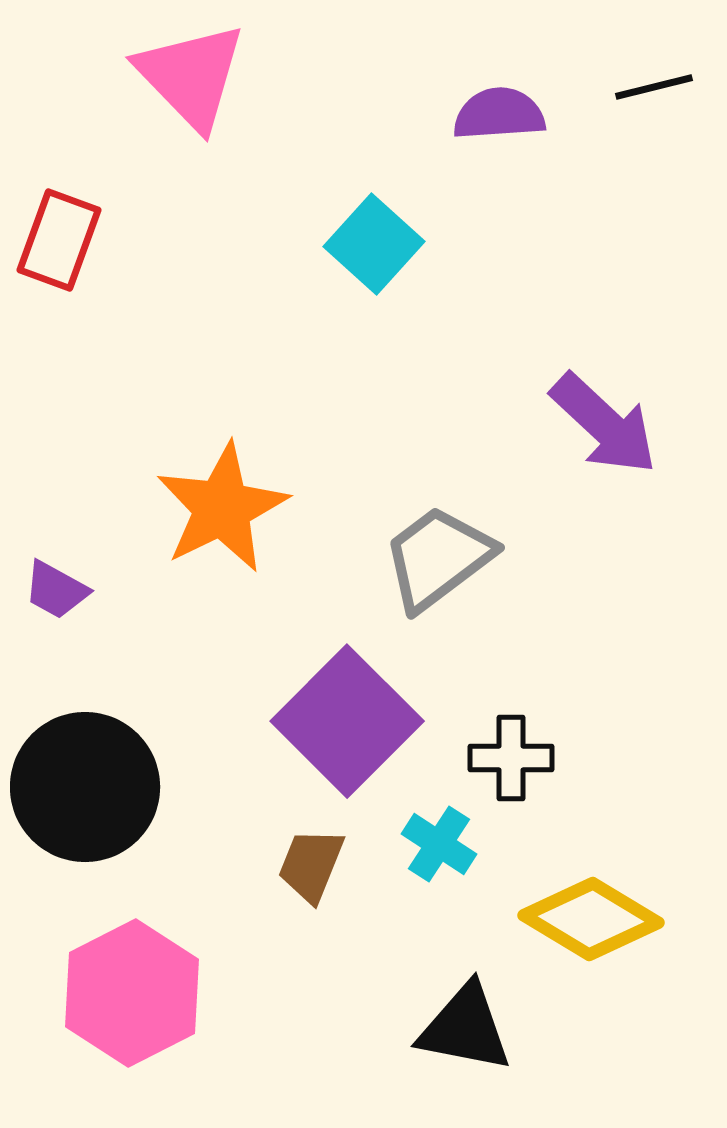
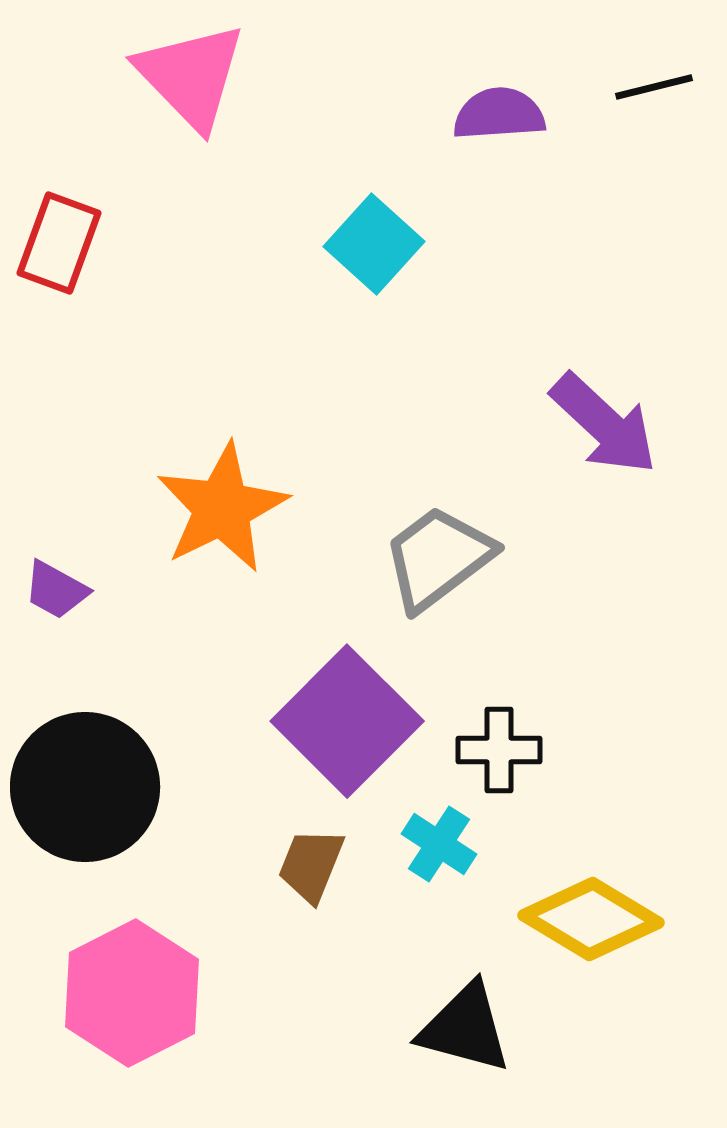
red rectangle: moved 3 px down
black cross: moved 12 px left, 8 px up
black triangle: rotated 4 degrees clockwise
